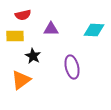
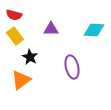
red semicircle: moved 9 px left; rotated 28 degrees clockwise
yellow rectangle: rotated 54 degrees clockwise
black star: moved 3 px left, 1 px down
